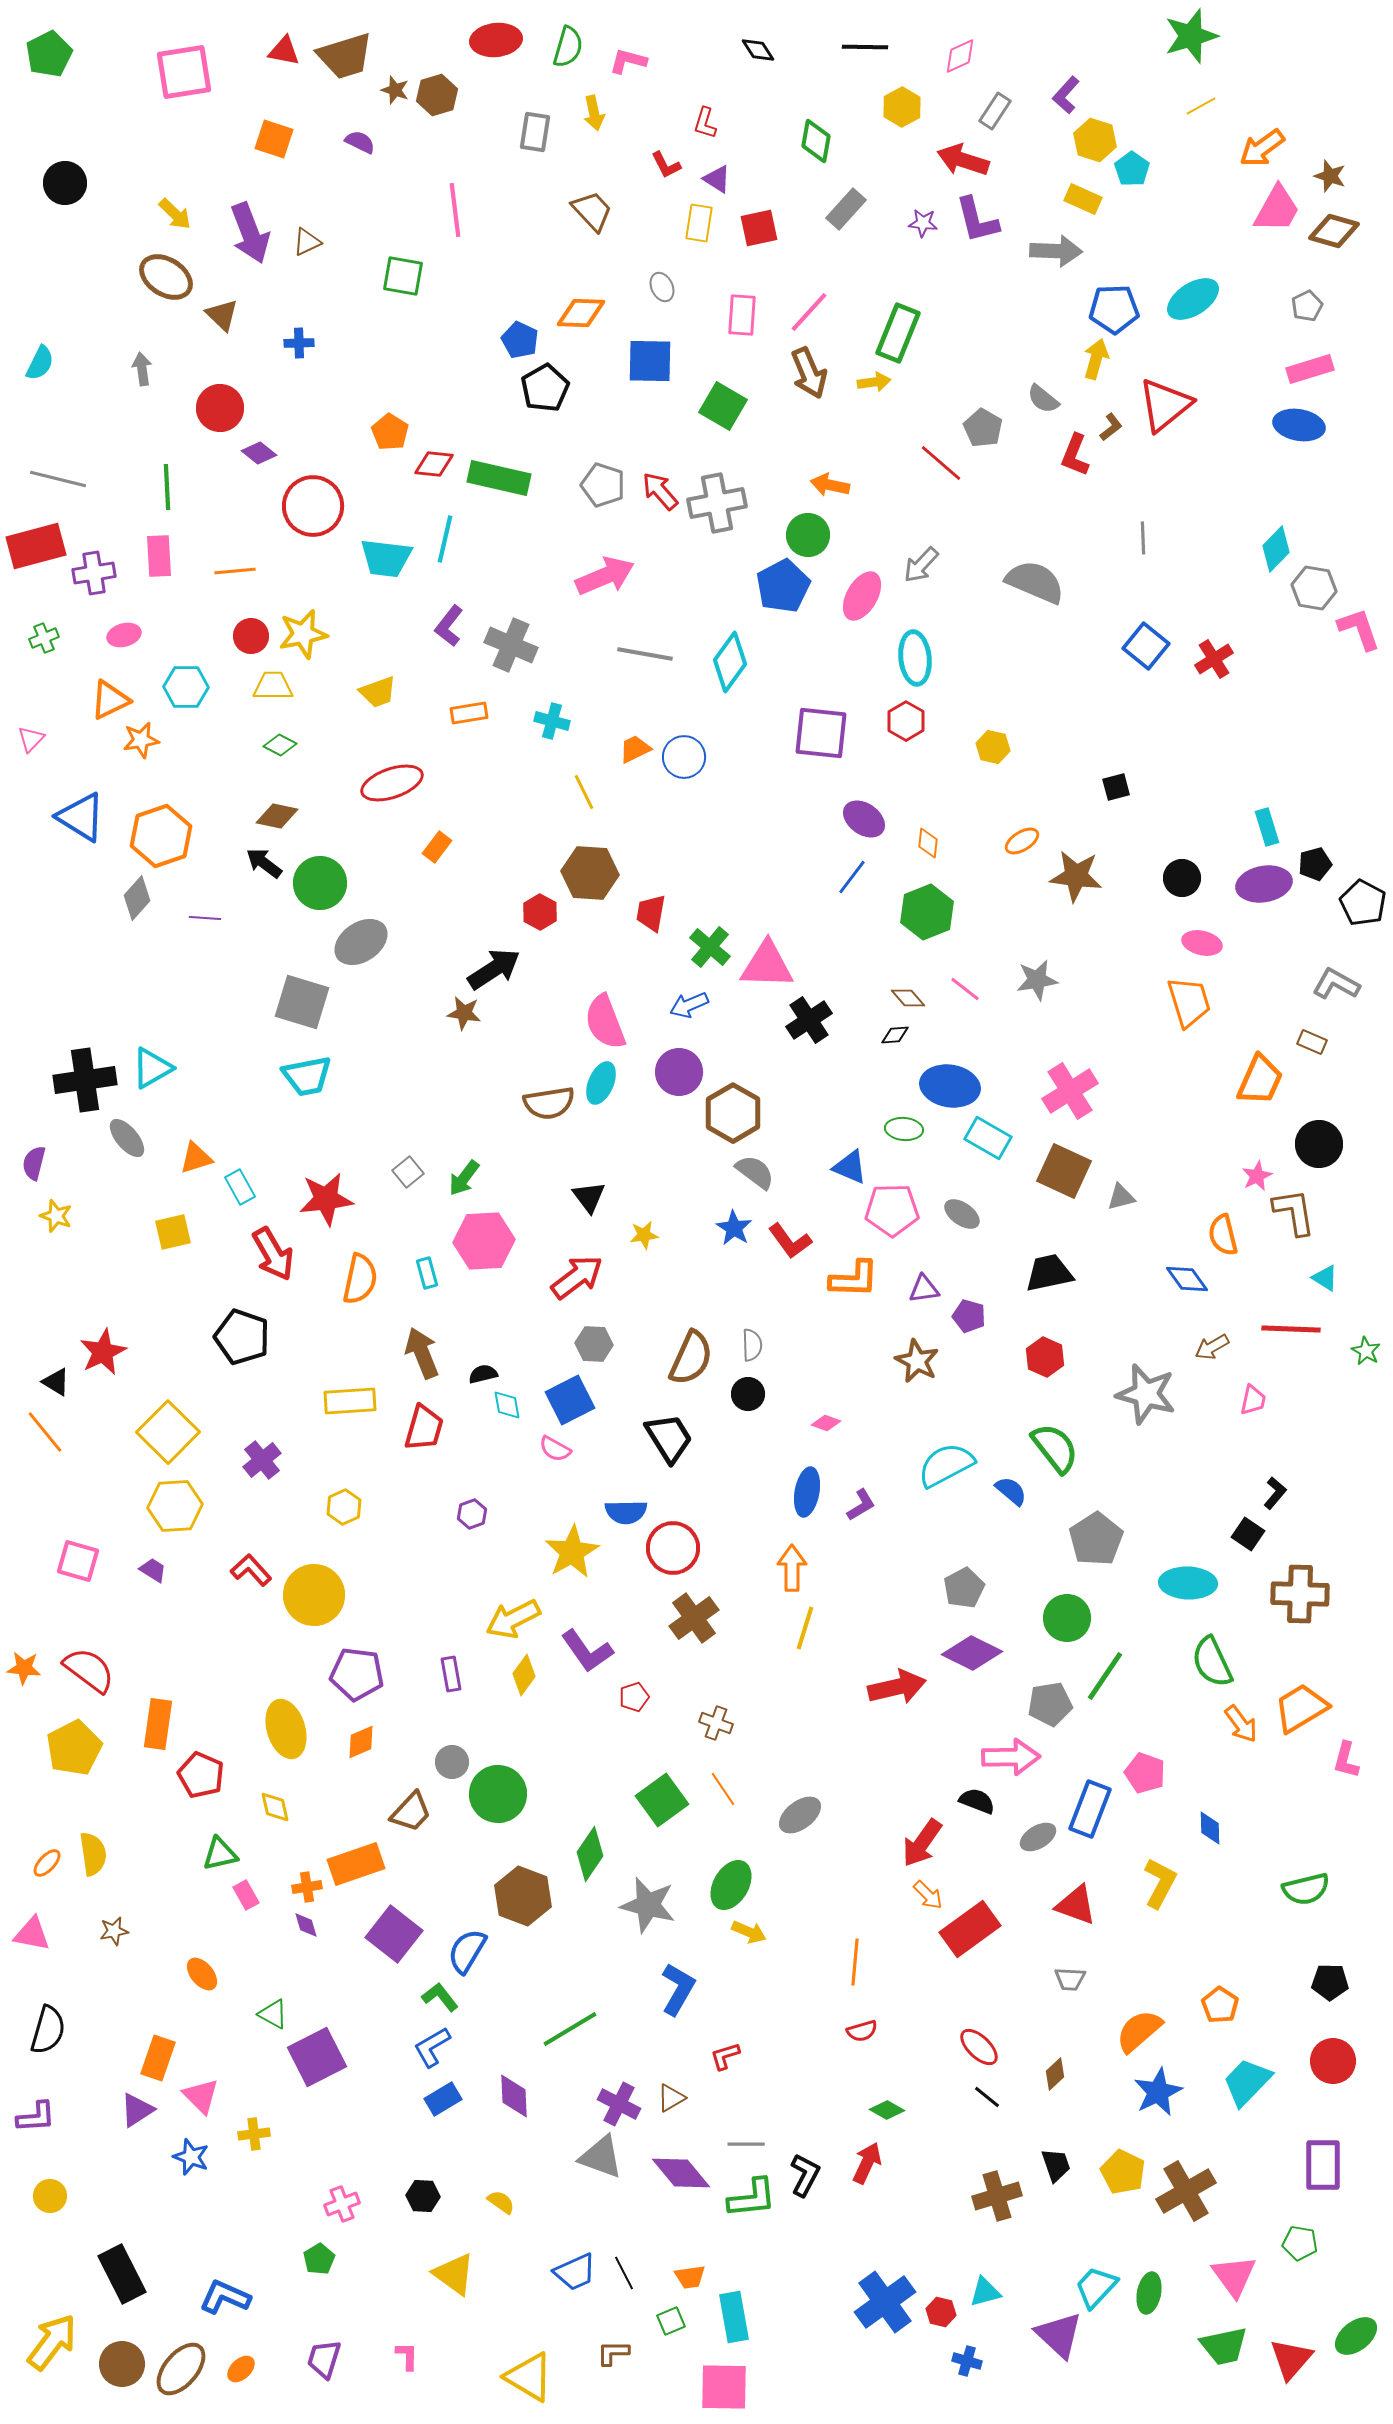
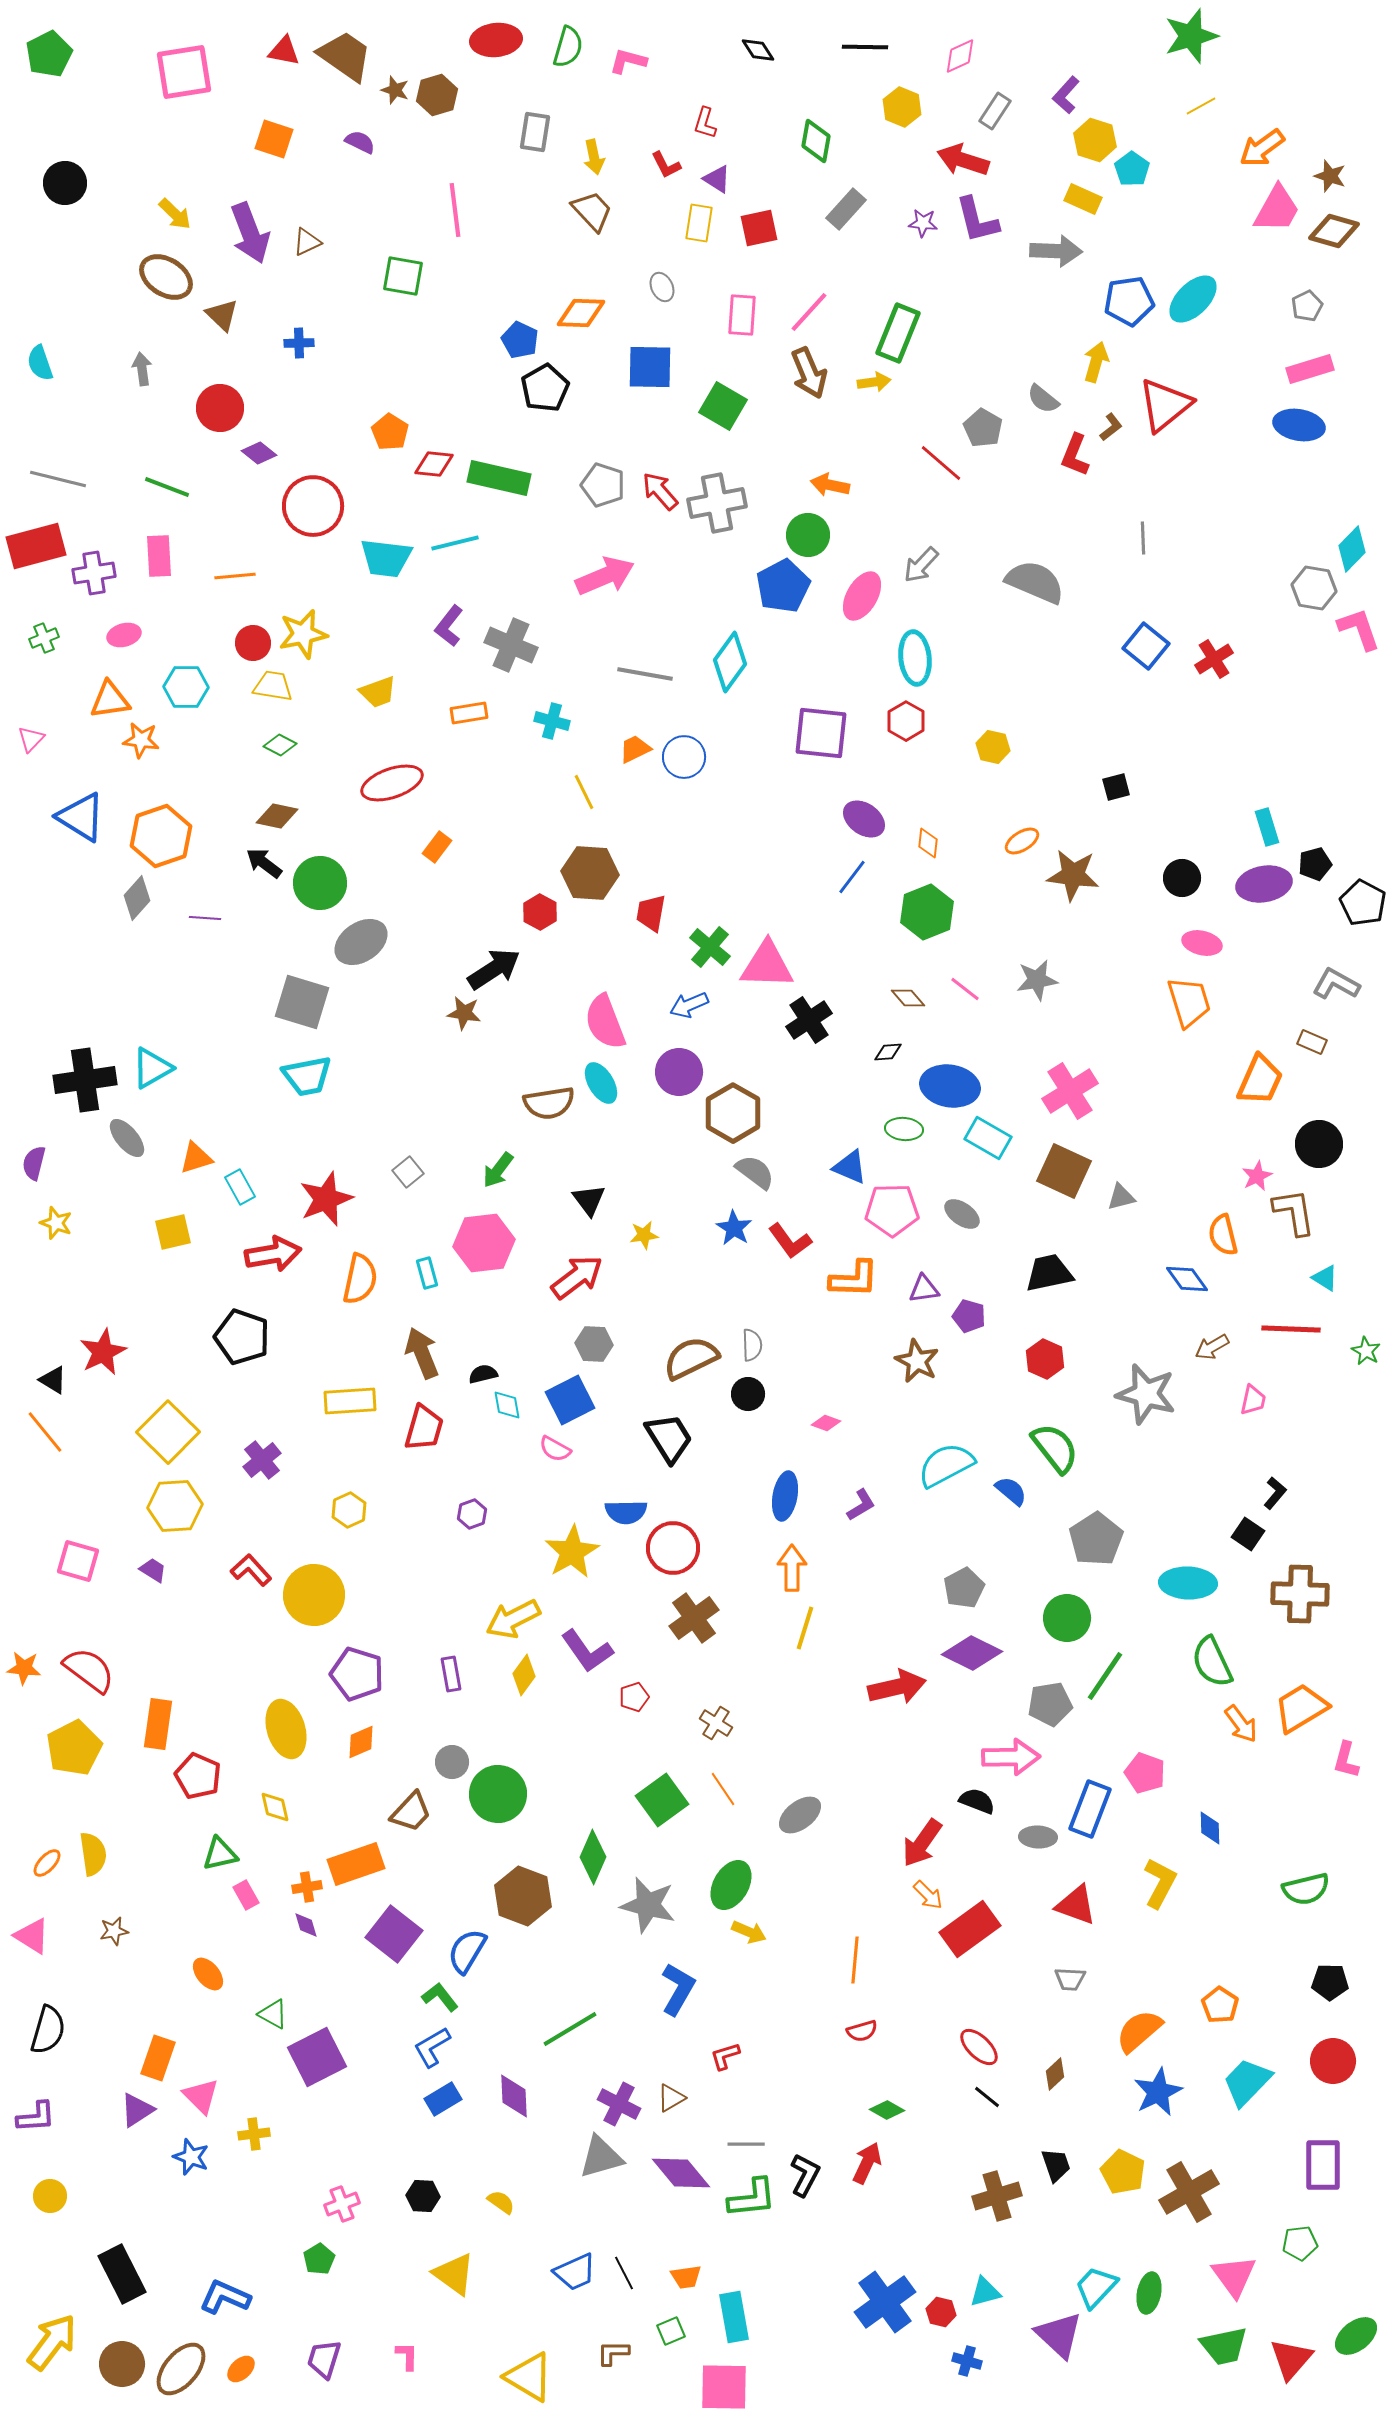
brown trapezoid at (345, 56): rotated 128 degrees counterclockwise
yellow hexagon at (902, 107): rotated 9 degrees counterclockwise
yellow arrow at (594, 113): moved 44 px down
cyan ellipse at (1193, 299): rotated 12 degrees counterclockwise
blue pentagon at (1114, 309): moved 15 px right, 8 px up; rotated 6 degrees counterclockwise
yellow arrow at (1096, 359): moved 3 px down
blue square at (650, 361): moved 6 px down
cyan semicircle at (40, 363): rotated 135 degrees clockwise
green line at (167, 487): rotated 66 degrees counterclockwise
cyan line at (445, 539): moved 10 px right, 4 px down; rotated 63 degrees clockwise
cyan diamond at (1276, 549): moved 76 px right
orange line at (235, 571): moved 5 px down
red circle at (251, 636): moved 2 px right, 7 px down
gray line at (645, 654): moved 20 px down
yellow trapezoid at (273, 686): rotated 9 degrees clockwise
orange triangle at (110, 700): rotated 18 degrees clockwise
orange star at (141, 740): rotated 18 degrees clockwise
brown star at (1076, 876): moved 3 px left, 1 px up
black diamond at (895, 1035): moved 7 px left, 17 px down
cyan ellipse at (601, 1083): rotated 54 degrees counterclockwise
green arrow at (464, 1178): moved 34 px right, 8 px up
black triangle at (589, 1197): moved 3 px down
red star at (326, 1199): rotated 14 degrees counterclockwise
yellow star at (56, 1216): moved 7 px down
pink hexagon at (484, 1241): moved 2 px down; rotated 4 degrees counterclockwise
red arrow at (273, 1254): rotated 70 degrees counterclockwise
red hexagon at (1045, 1357): moved 2 px down
brown semicircle at (691, 1358): rotated 140 degrees counterclockwise
black triangle at (56, 1382): moved 3 px left, 2 px up
blue ellipse at (807, 1492): moved 22 px left, 4 px down
yellow hexagon at (344, 1507): moved 5 px right, 3 px down
purple pentagon at (357, 1674): rotated 10 degrees clockwise
brown cross at (716, 1723): rotated 12 degrees clockwise
red pentagon at (201, 1775): moved 3 px left, 1 px down
gray ellipse at (1038, 1837): rotated 33 degrees clockwise
green diamond at (590, 1854): moved 3 px right, 3 px down; rotated 10 degrees counterclockwise
pink triangle at (32, 1934): moved 2 px down; rotated 21 degrees clockwise
orange line at (855, 1962): moved 2 px up
orange ellipse at (202, 1974): moved 6 px right
gray triangle at (601, 2157): rotated 36 degrees counterclockwise
brown cross at (1186, 2191): moved 3 px right, 1 px down
green pentagon at (1300, 2243): rotated 16 degrees counterclockwise
orange trapezoid at (690, 2277): moved 4 px left
green square at (671, 2321): moved 10 px down
